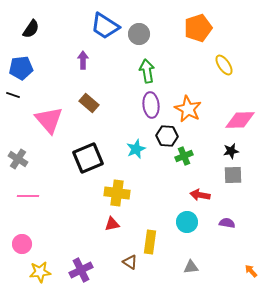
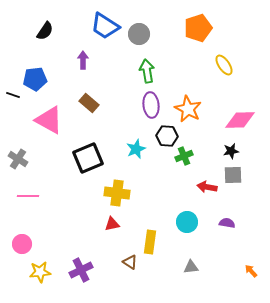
black semicircle: moved 14 px right, 2 px down
blue pentagon: moved 14 px right, 11 px down
pink triangle: rotated 20 degrees counterclockwise
red arrow: moved 7 px right, 8 px up
